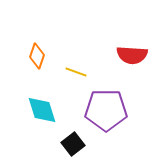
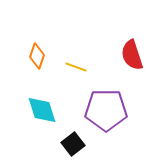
red semicircle: rotated 68 degrees clockwise
yellow line: moved 5 px up
